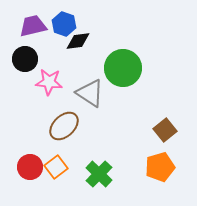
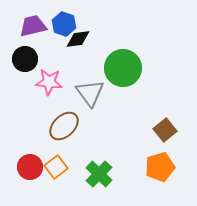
black diamond: moved 2 px up
gray triangle: rotated 20 degrees clockwise
